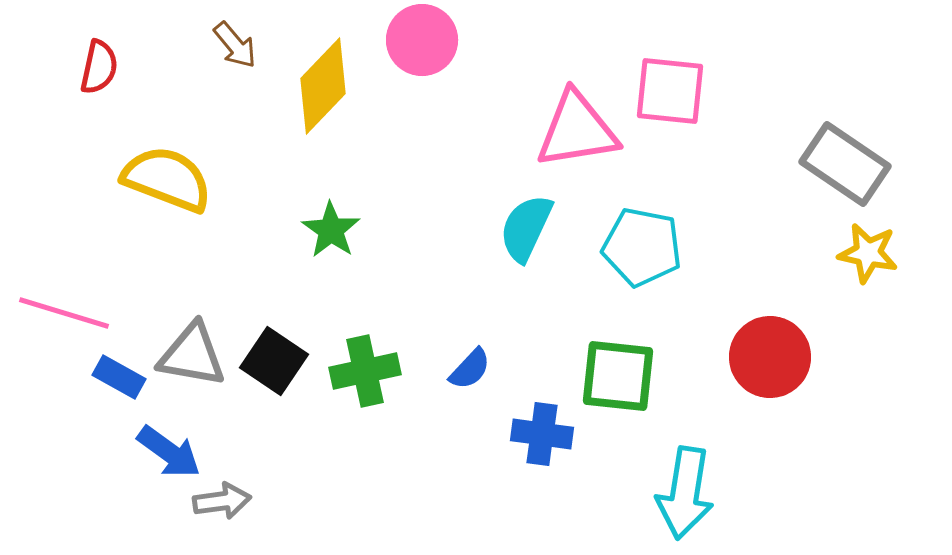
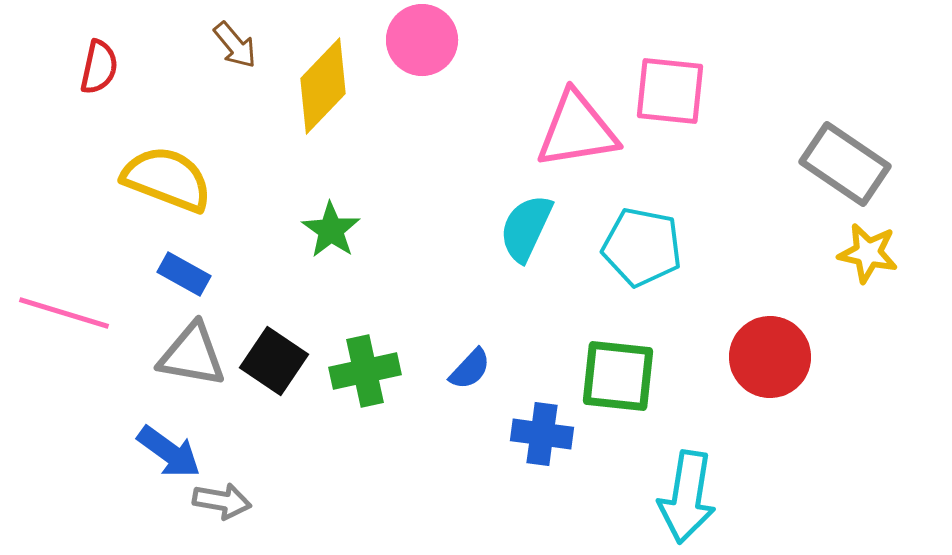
blue rectangle: moved 65 px right, 103 px up
cyan arrow: moved 2 px right, 4 px down
gray arrow: rotated 18 degrees clockwise
